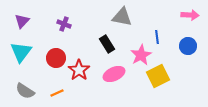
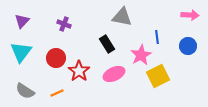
red star: moved 1 px down
